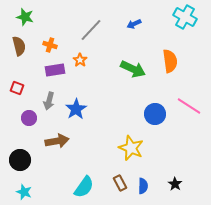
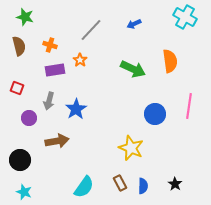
pink line: rotated 65 degrees clockwise
